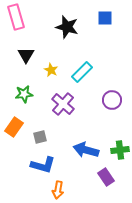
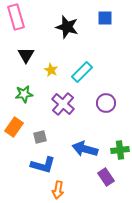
purple circle: moved 6 px left, 3 px down
blue arrow: moved 1 px left, 1 px up
